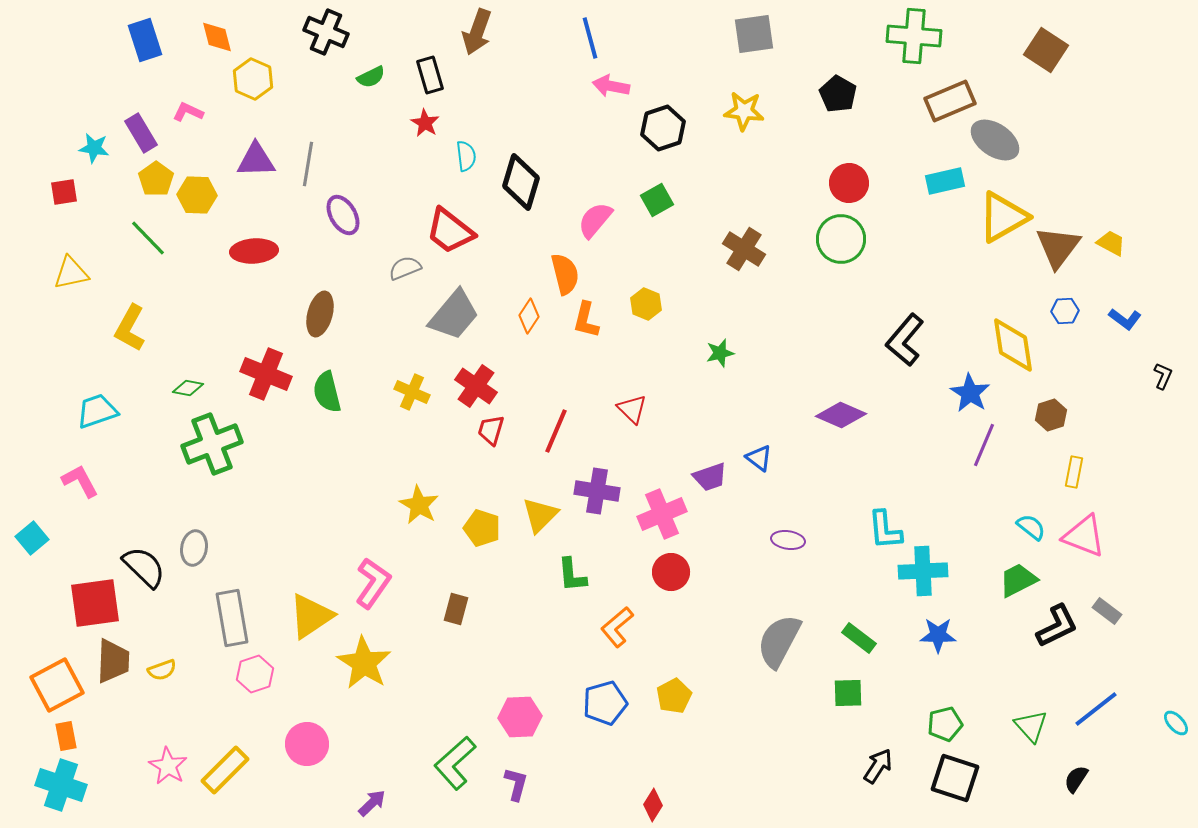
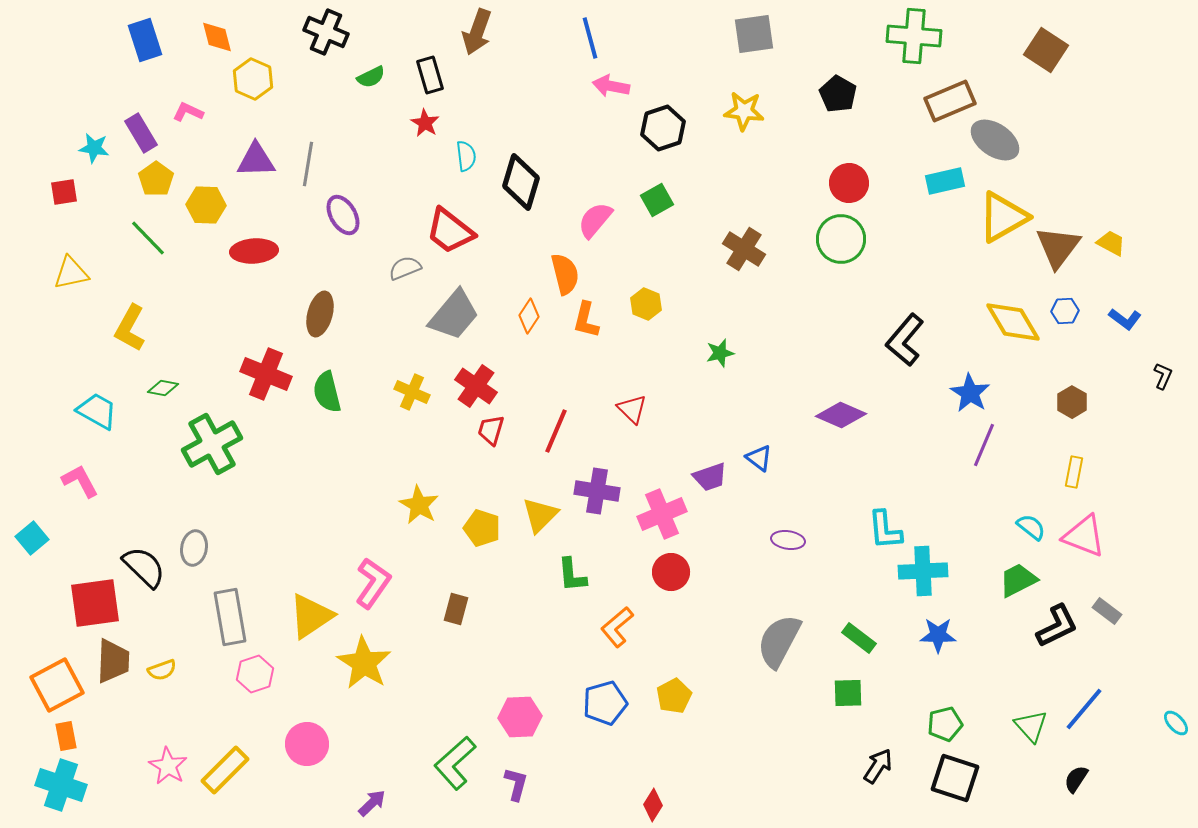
yellow hexagon at (197, 195): moved 9 px right, 10 px down
yellow diamond at (1013, 345): moved 23 px up; rotated 22 degrees counterclockwise
green diamond at (188, 388): moved 25 px left
cyan trapezoid at (97, 411): rotated 48 degrees clockwise
brown hexagon at (1051, 415): moved 21 px right, 13 px up; rotated 12 degrees counterclockwise
green cross at (212, 444): rotated 8 degrees counterclockwise
gray rectangle at (232, 618): moved 2 px left, 1 px up
blue line at (1096, 709): moved 12 px left; rotated 12 degrees counterclockwise
